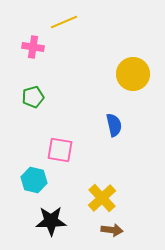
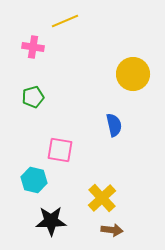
yellow line: moved 1 px right, 1 px up
